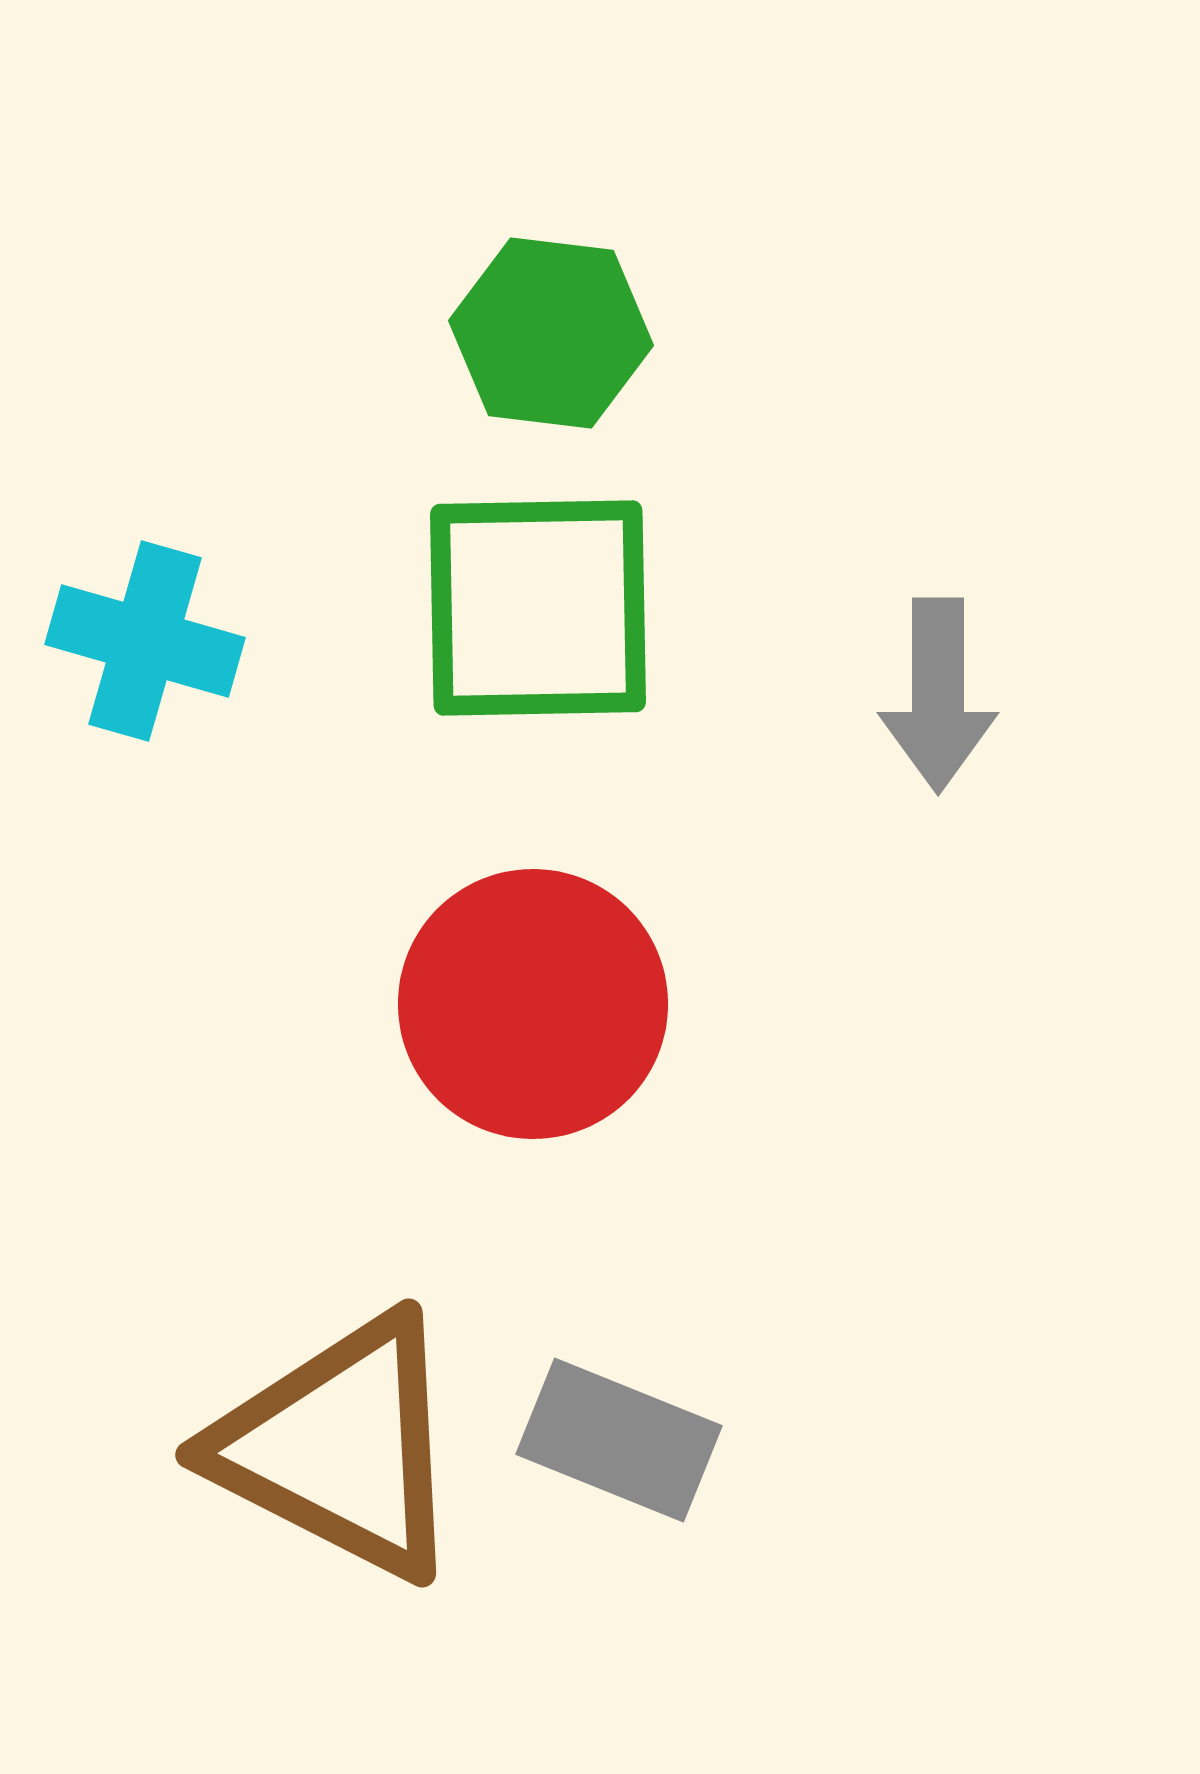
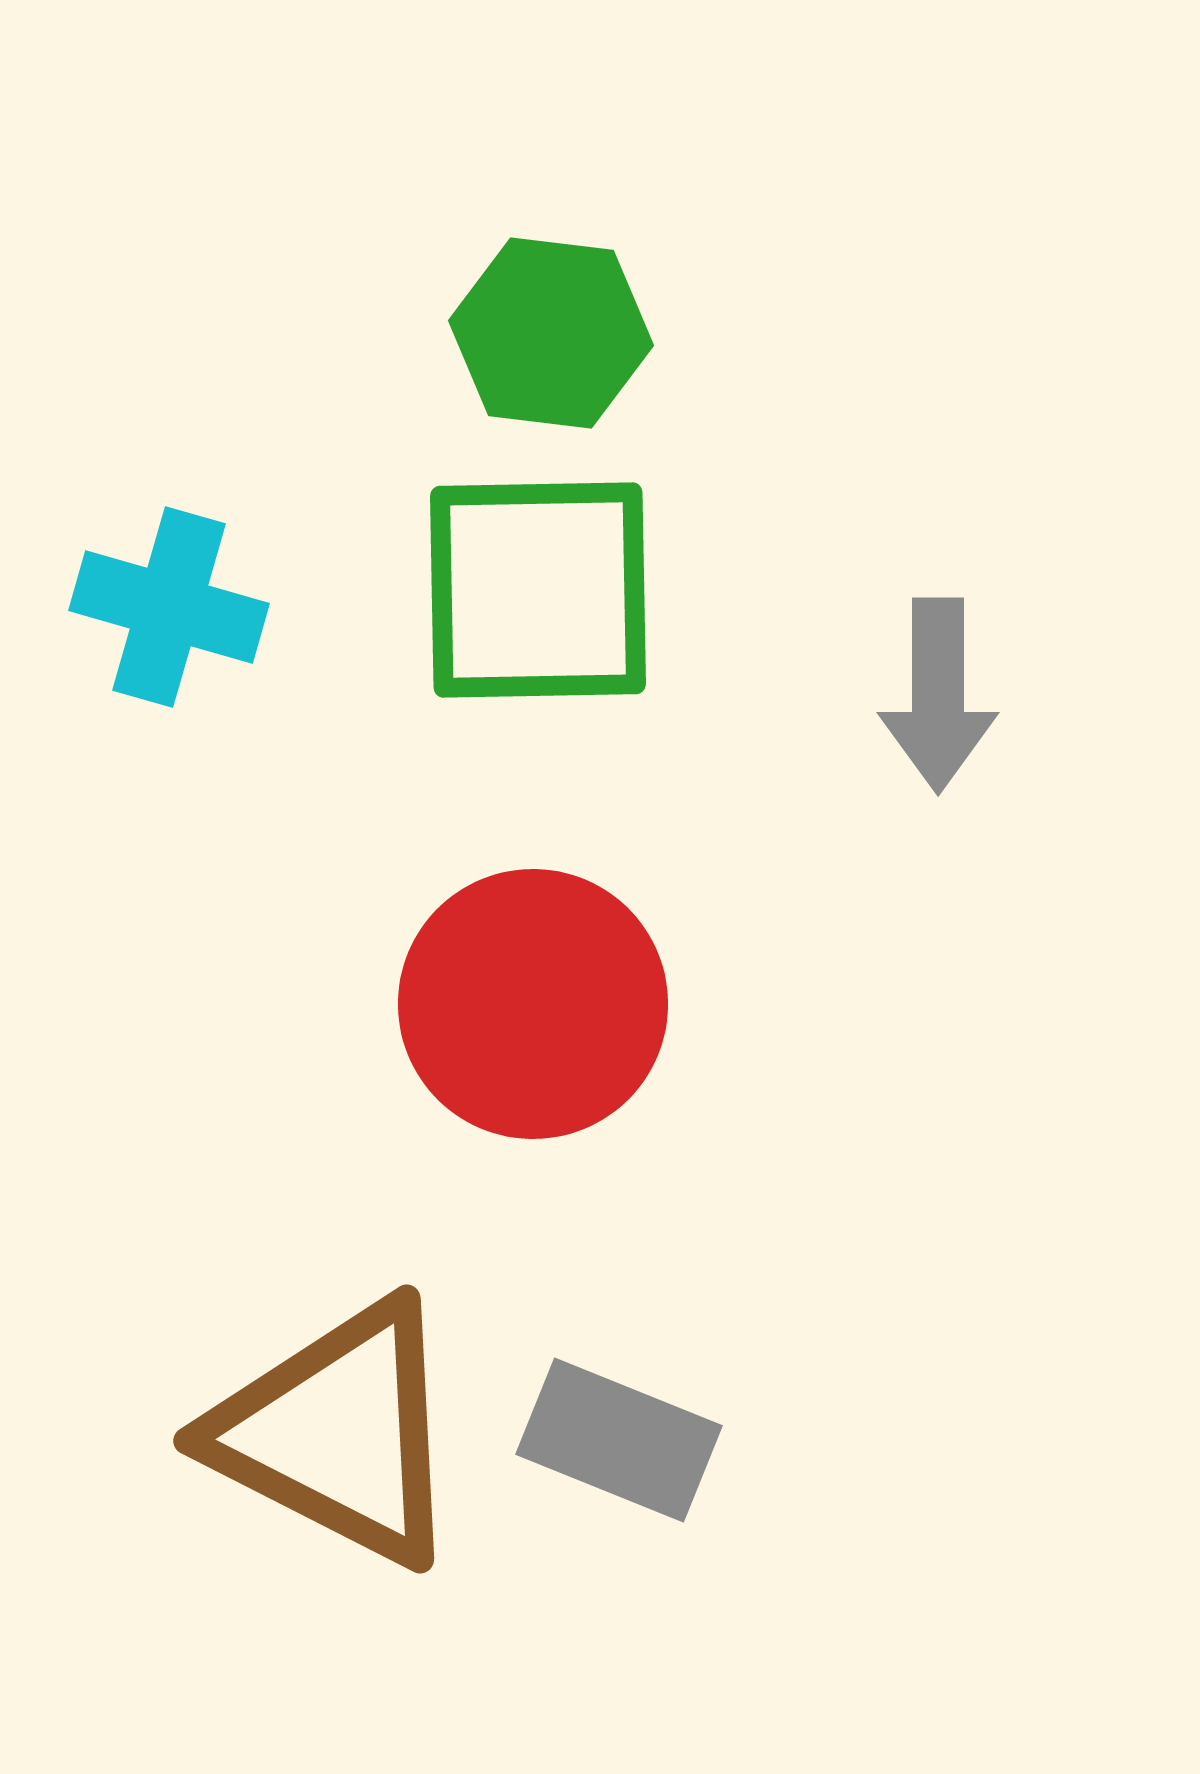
green square: moved 18 px up
cyan cross: moved 24 px right, 34 px up
brown triangle: moved 2 px left, 14 px up
